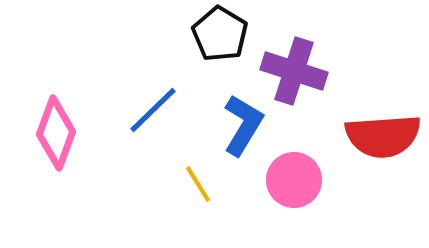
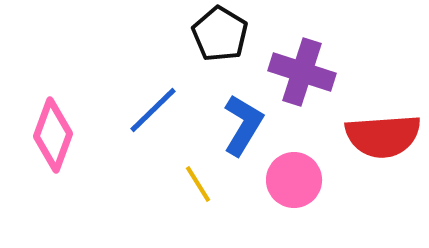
purple cross: moved 8 px right, 1 px down
pink diamond: moved 3 px left, 2 px down
